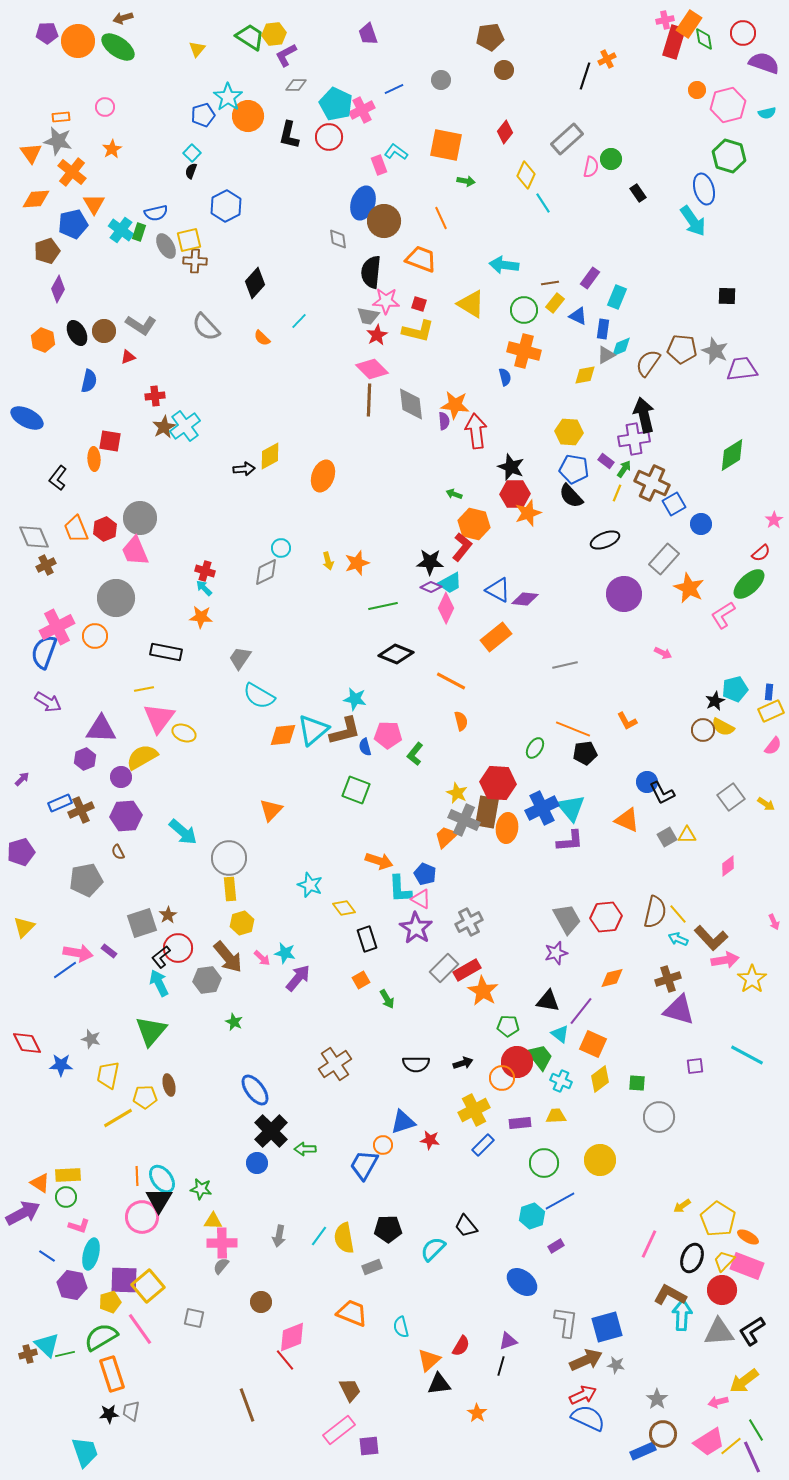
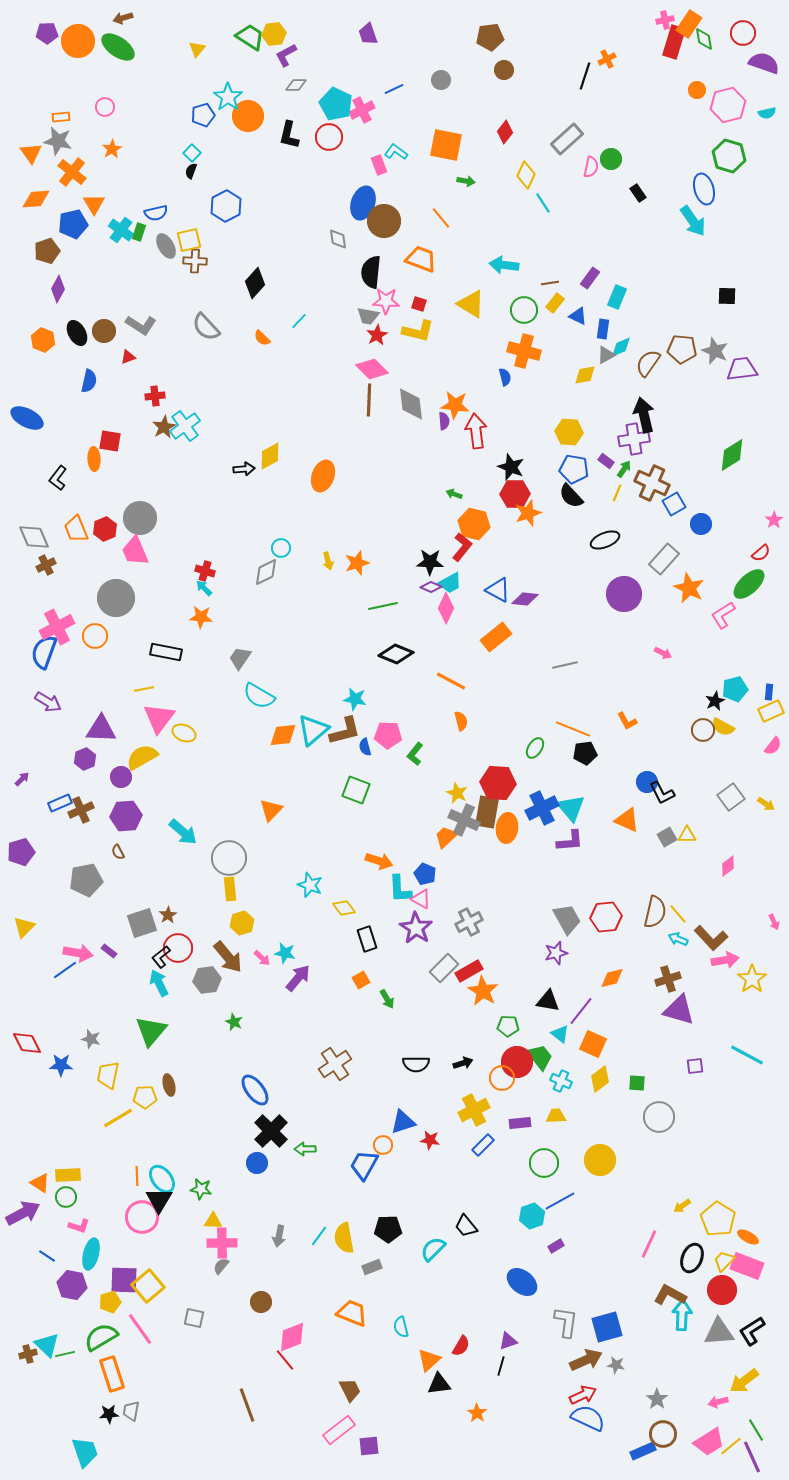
orange line at (441, 218): rotated 15 degrees counterclockwise
red rectangle at (467, 970): moved 2 px right, 1 px down
